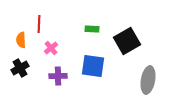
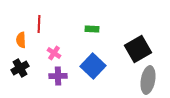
black square: moved 11 px right, 8 px down
pink cross: moved 3 px right, 5 px down; rotated 16 degrees counterclockwise
blue square: rotated 35 degrees clockwise
